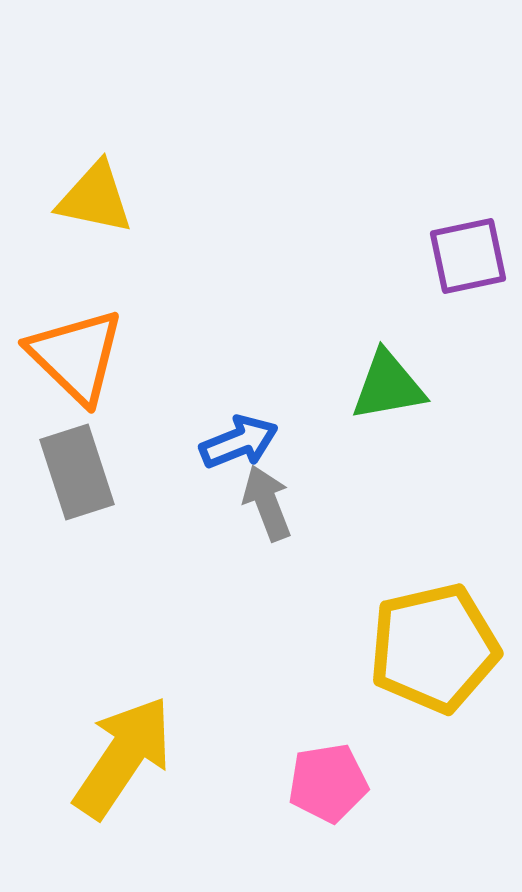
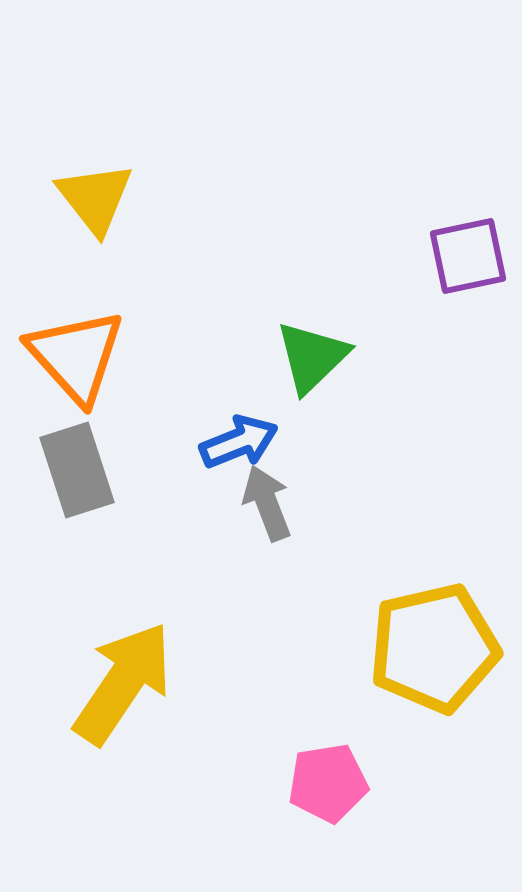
yellow triangle: rotated 40 degrees clockwise
orange triangle: rotated 4 degrees clockwise
green triangle: moved 76 px left, 29 px up; rotated 34 degrees counterclockwise
gray rectangle: moved 2 px up
yellow arrow: moved 74 px up
